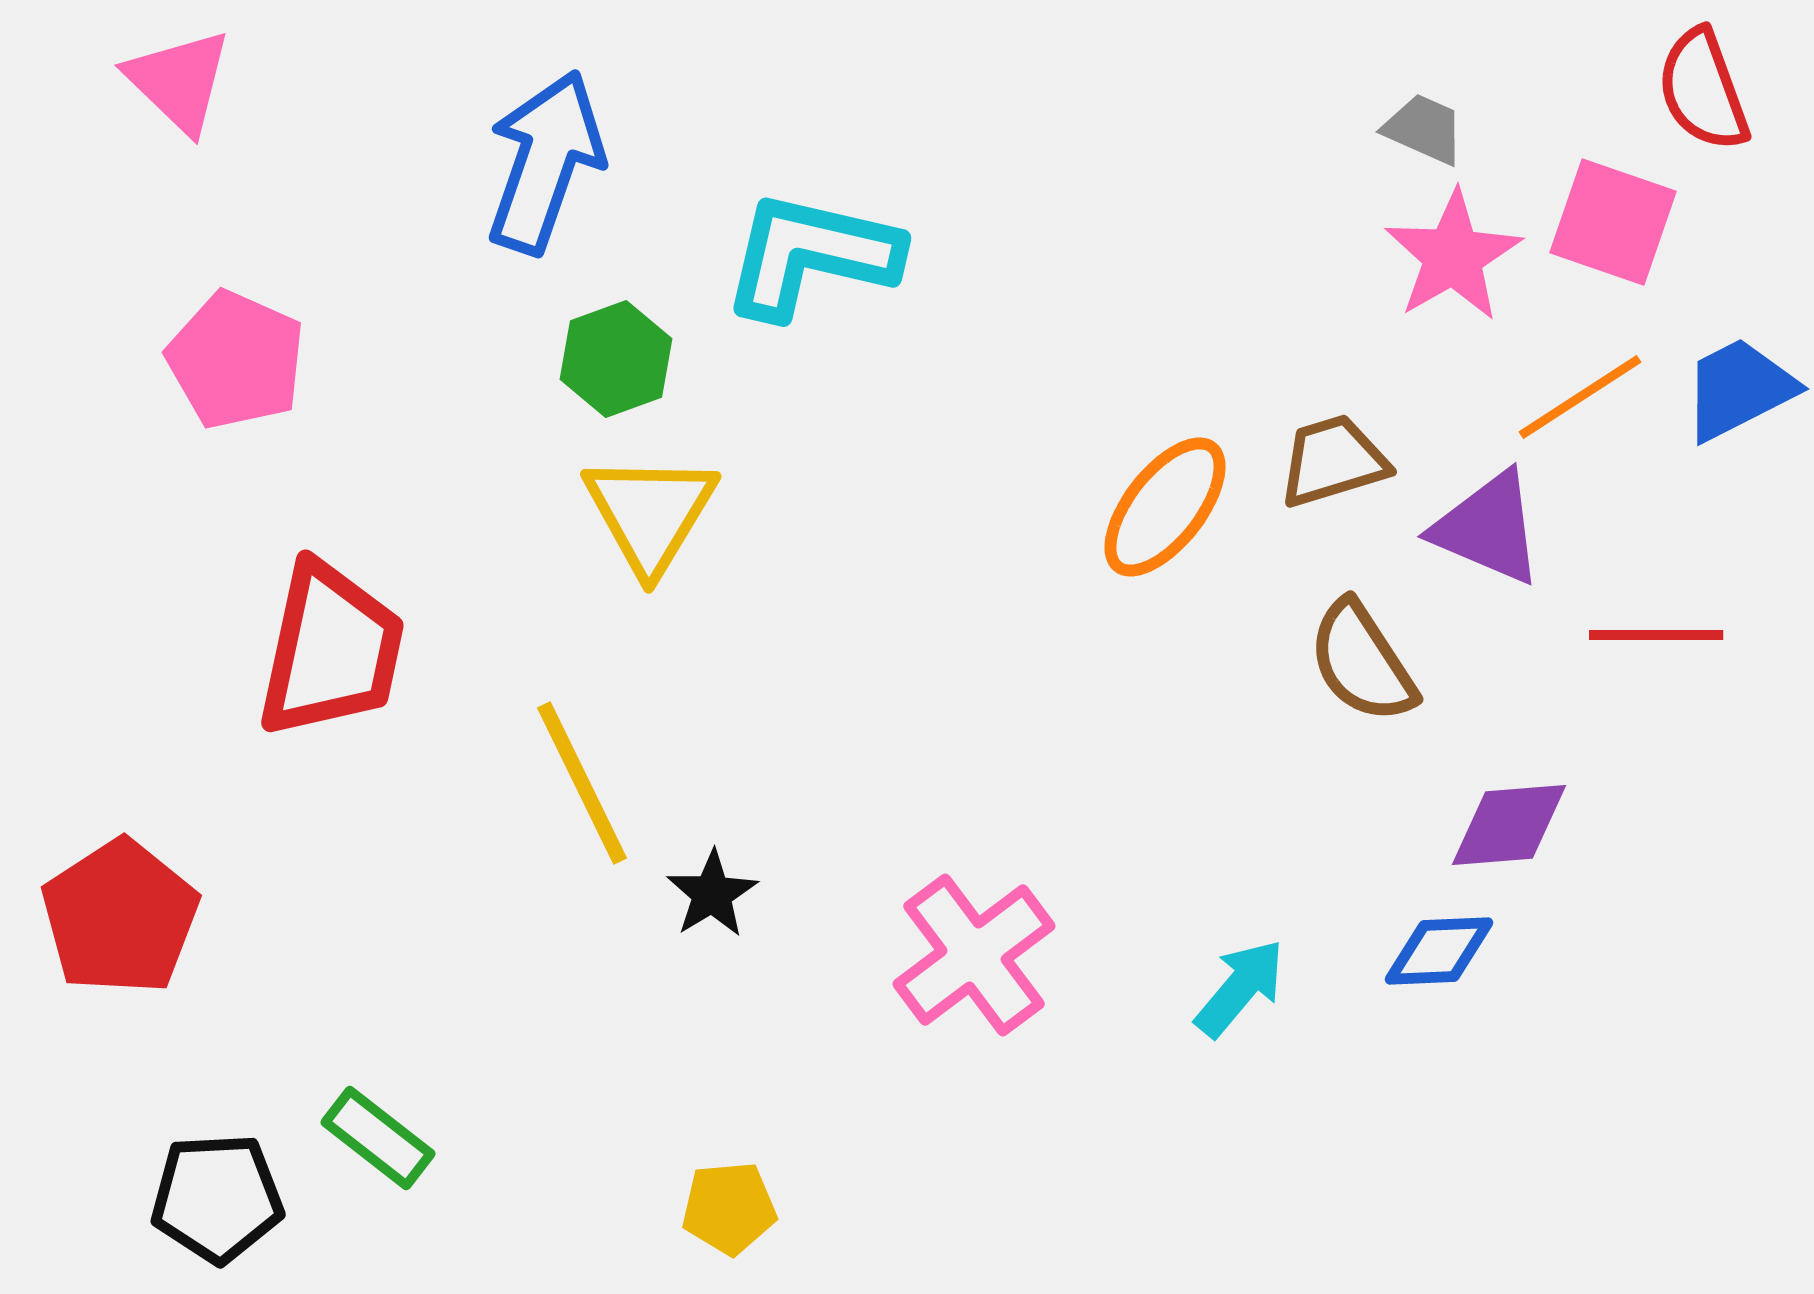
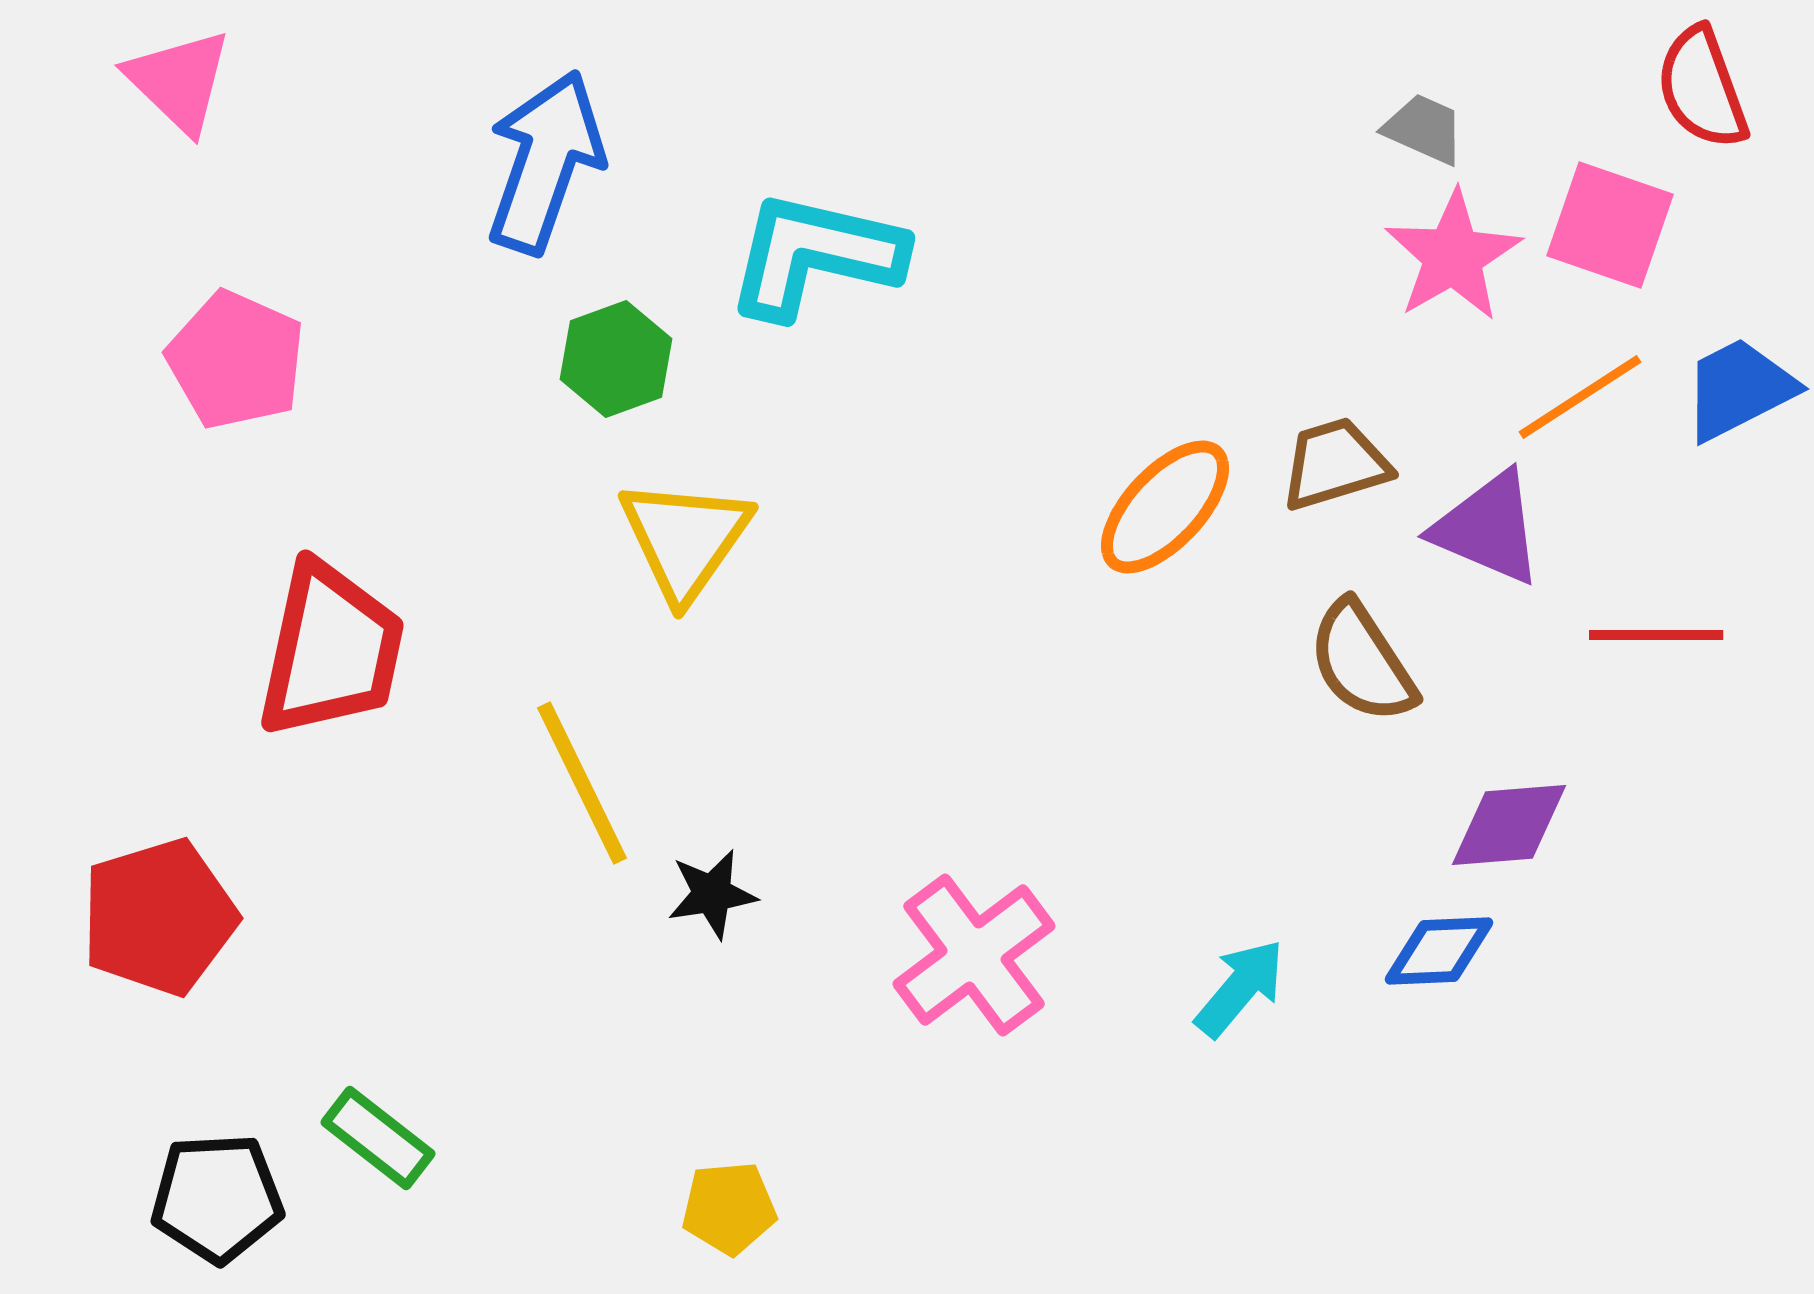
red semicircle: moved 1 px left, 2 px up
pink square: moved 3 px left, 3 px down
cyan L-shape: moved 4 px right
brown trapezoid: moved 2 px right, 3 px down
orange ellipse: rotated 5 degrees clockwise
yellow triangle: moved 35 px right, 26 px down; rotated 4 degrees clockwise
black star: rotated 22 degrees clockwise
red pentagon: moved 39 px right; rotated 16 degrees clockwise
